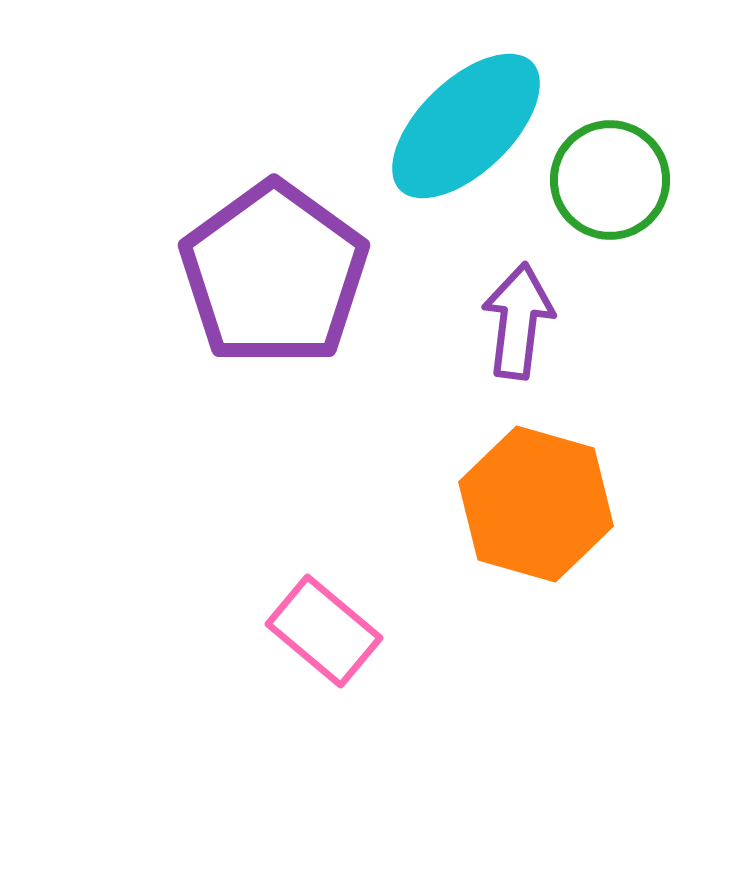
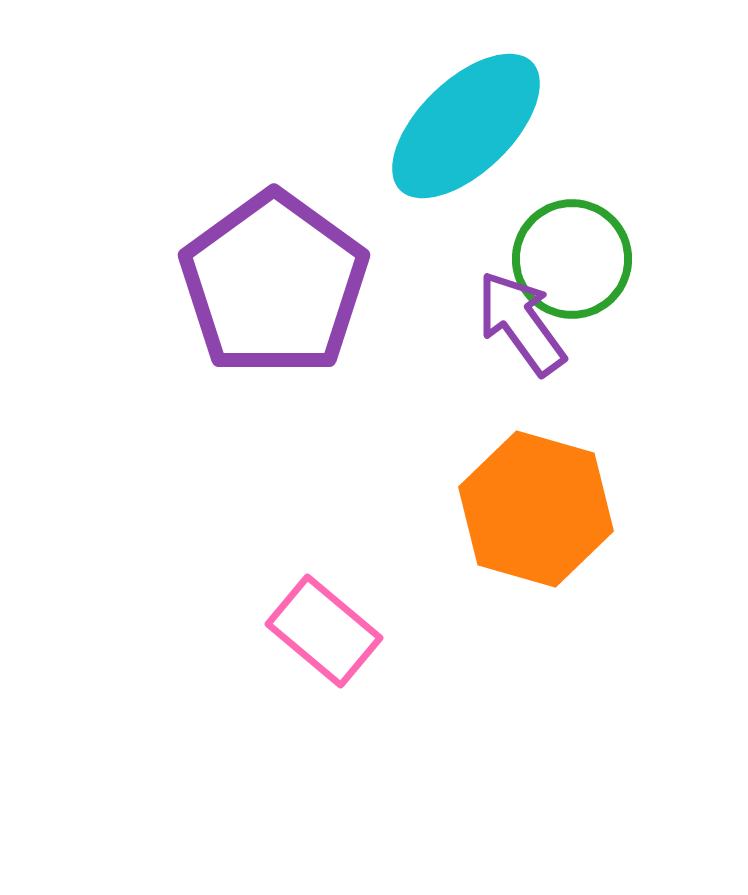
green circle: moved 38 px left, 79 px down
purple pentagon: moved 10 px down
purple arrow: moved 3 px right, 2 px down; rotated 43 degrees counterclockwise
orange hexagon: moved 5 px down
